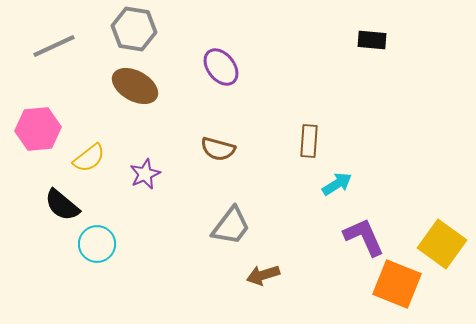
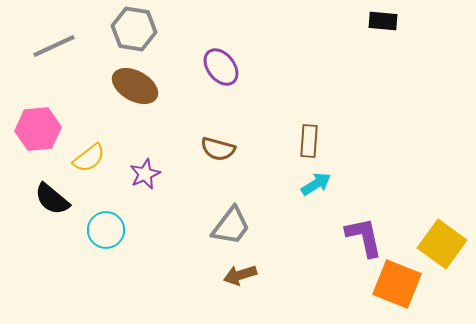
black rectangle: moved 11 px right, 19 px up
cyan arrow: moved 21 px left
black semicircle: moved 10 px left, 6 px up
purple L-shape: rotated 12 degrees clockwise
cyan circle: moved 9 px right, 14 px up
brown arrow: moved 23 px left
